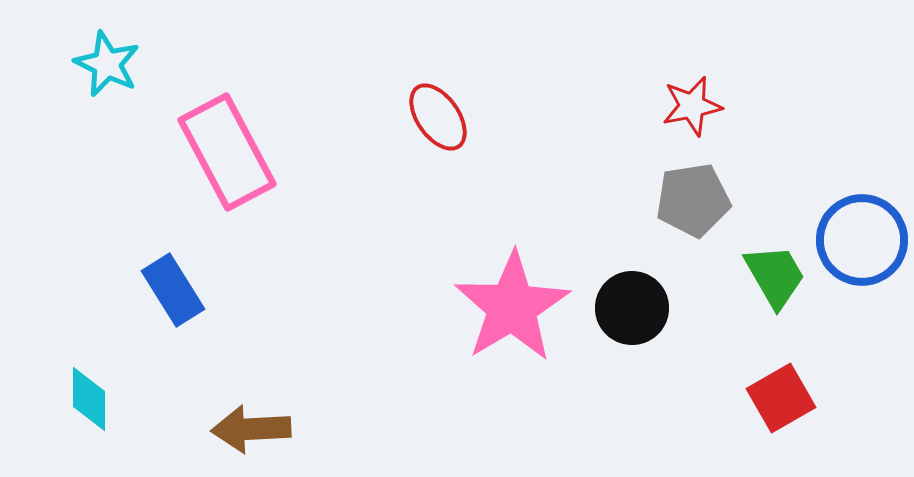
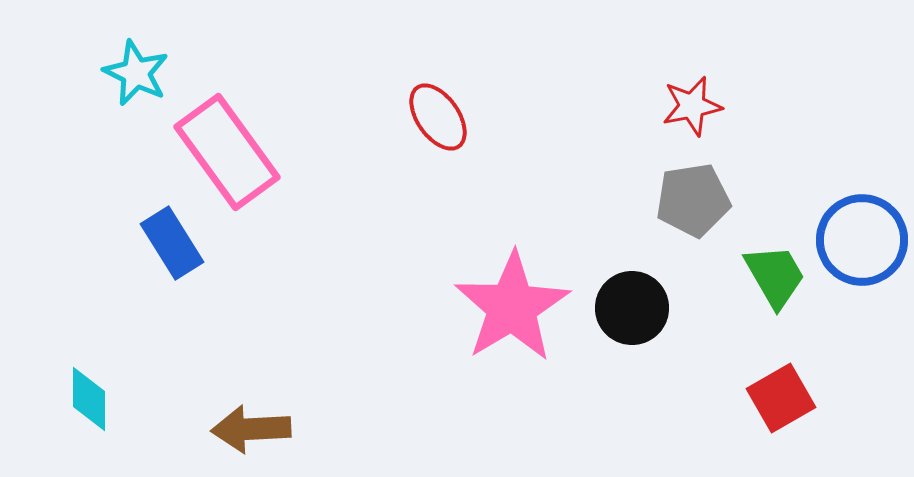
cyan star: moved 29 px right, 9 px down
pink rectangle: rotated 8 degrees counterclockwise
blue rectangle: moved 1 px left, 47 px up
